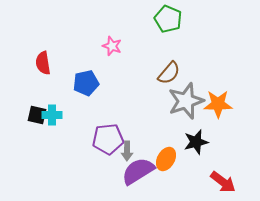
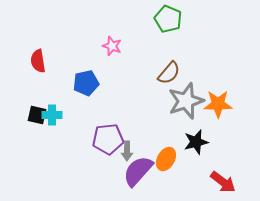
red semicircle: moved 5 px left, 2 px up
purple semicircle: rotated 16 degrees counterclockwise
